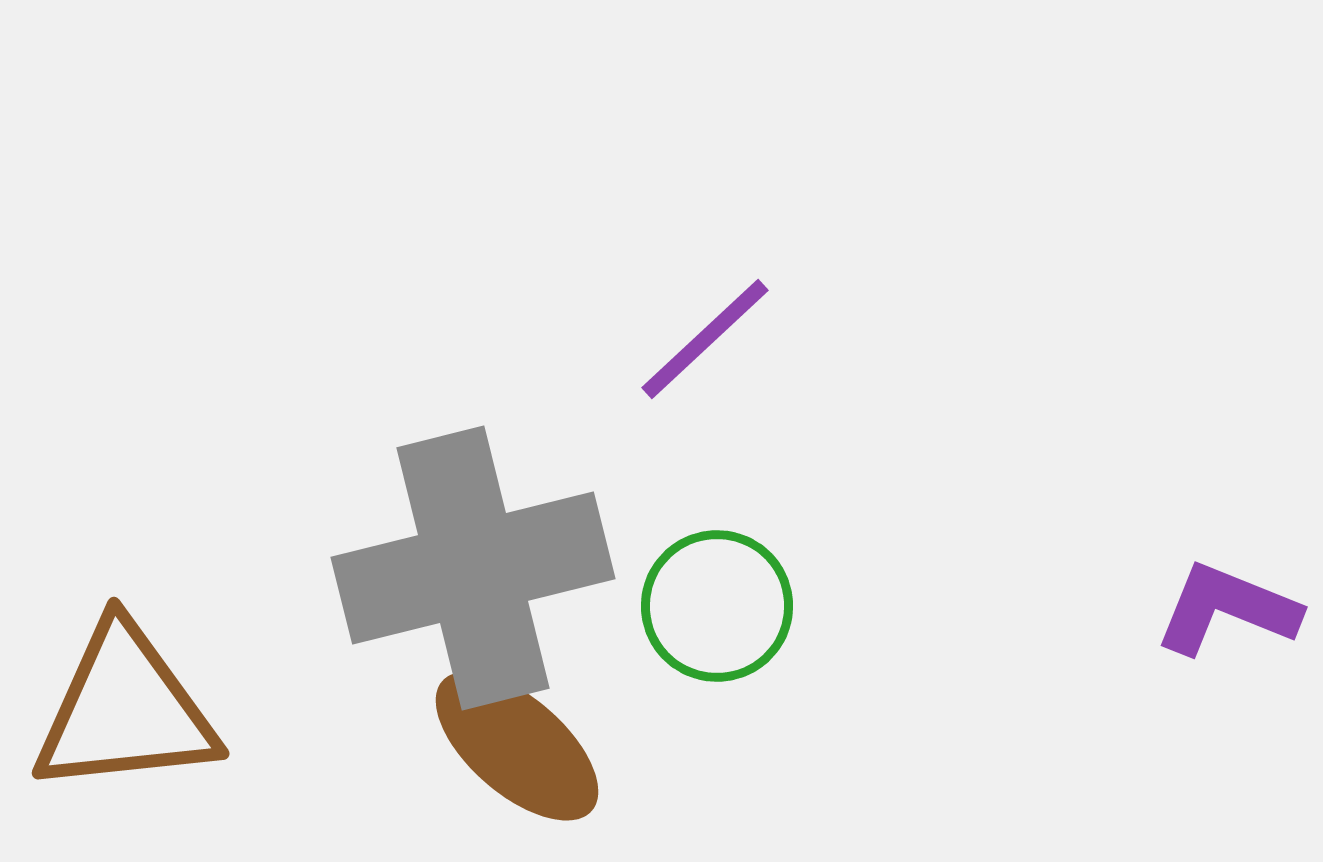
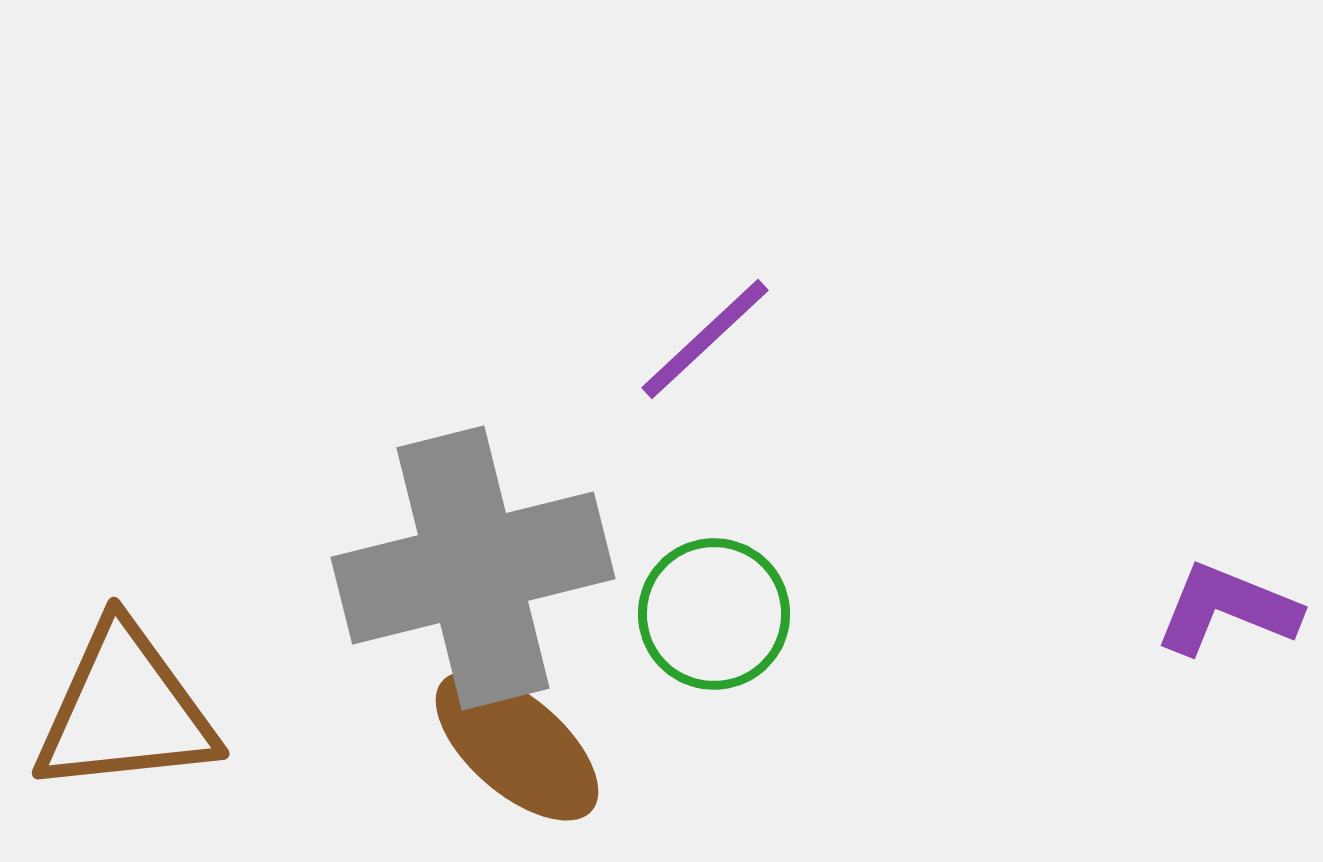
green circle: moved 3 px left, 8 px down
